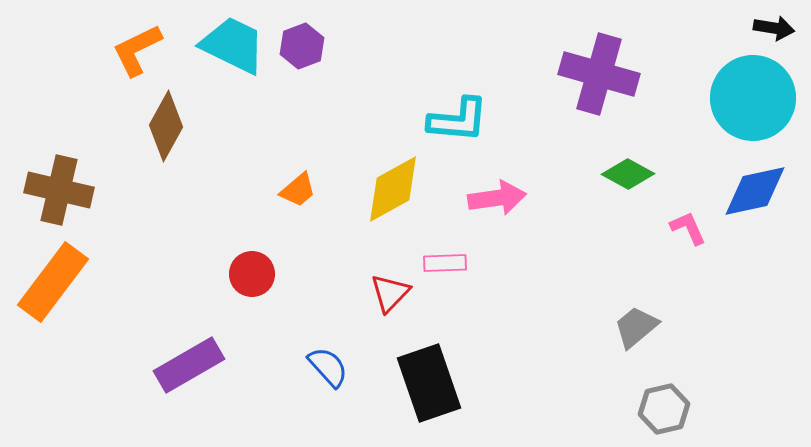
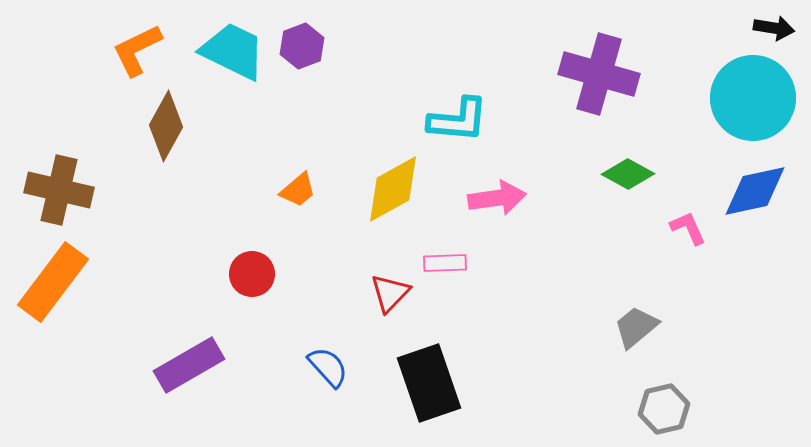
cyan trapezoid: moved 6 px down
